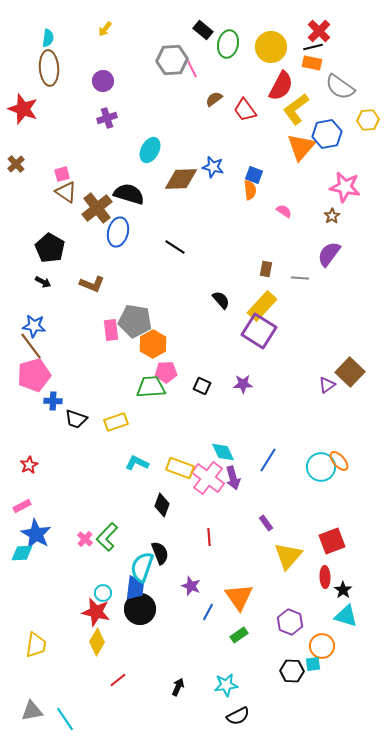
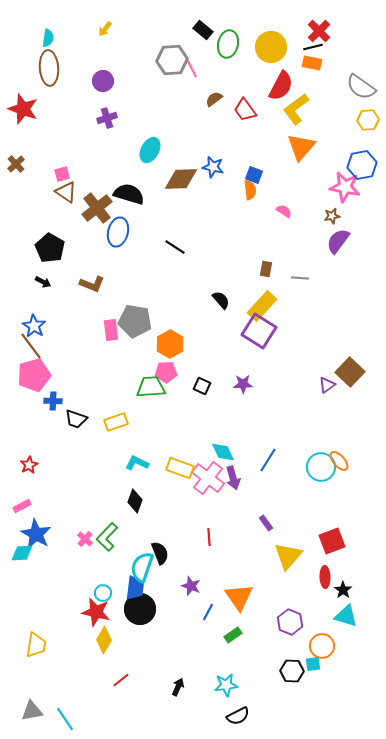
gray semicircle at (340, 87): moved 21 px right
blue hexagon at (327, 134): moved 35 px right, 31 px down
brown star at (332, 216): rotated 21 degrees clockwise
purple semicircle at (329, 254): moved 9 px right, 13 px up
blue star at (34, 326): rotated 25 degrees clockwise
orange hexagon at (153, 344): moved 17 px right
black diamond at (162, 505): moved 27 px left, 4 px up
green rectangle at (239, 635): moved 6 px left
yellow diamond at (97, 642): moved 7 px right, 2 px up
red line at (118, 680): moved 3 px right
